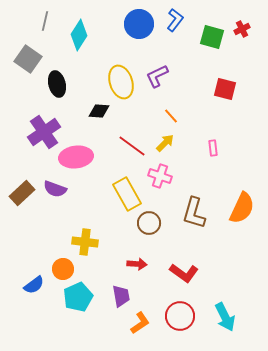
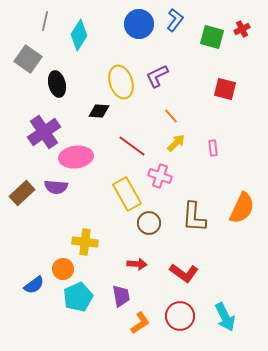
yellow arrow: moved 11 px right
purple semicircle: moved 1 px right, 2 px up; rotated 15 degrees counterclockwise
brown L-shape: moved 4 px down; rotated 12 degrees counterclockwise
